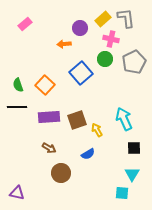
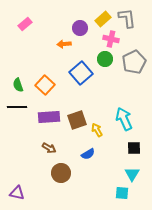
gray L-shape: moved 1 px right
